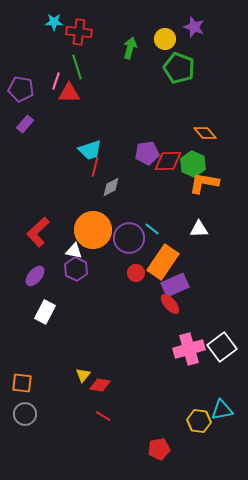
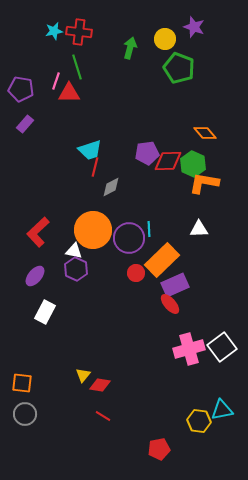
cyan star at (54, 22): moved 9 px down; rotated 12 degrees counterclockwise
cyan line at (152, 229): moved 3 px left; rotated 49 degrees clockwise
orange rectangle at (163, 262): moved 1 px left, 2 px up; rotated 12 degrees clockwise
